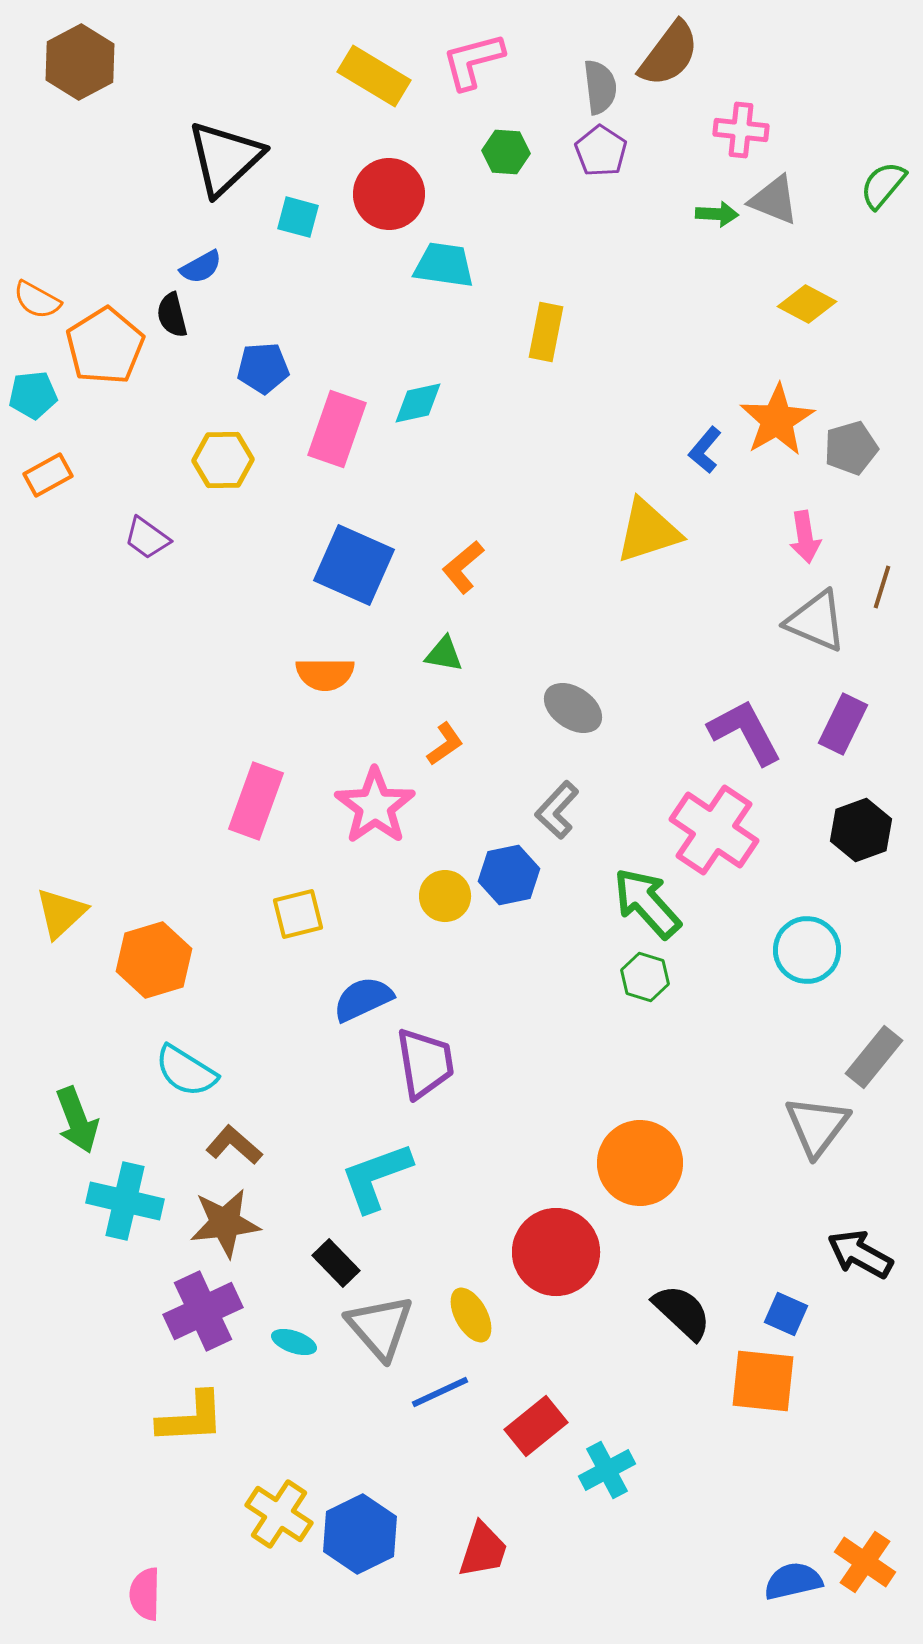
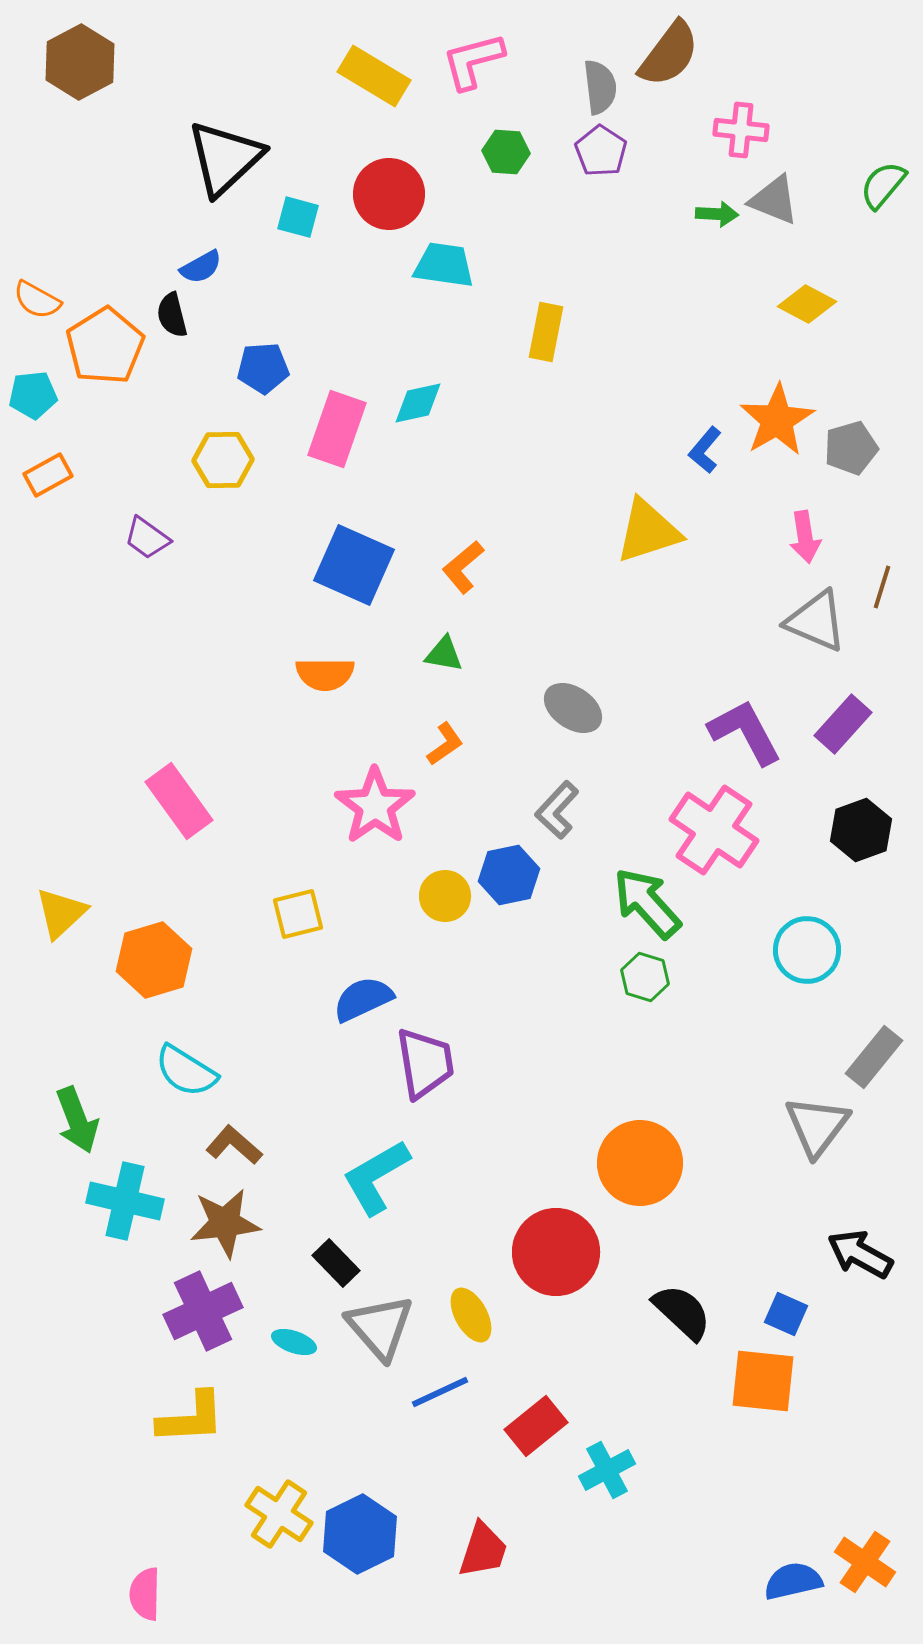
purple rectangle at (843, 724): rotated 16 degrees clockwise
pink rectangle at (256, 801): moved 77 px left; rotated 56 degrees counterclockwise
cyan L-shape at (376, 1177): rotated 10 degrees counterclockwise
